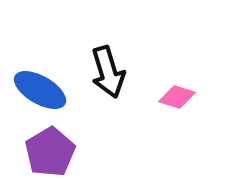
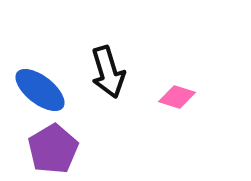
blue ellipse: rotated 8 degrees clockwise
purple pentagon: moved 3 px right, 3 px up
